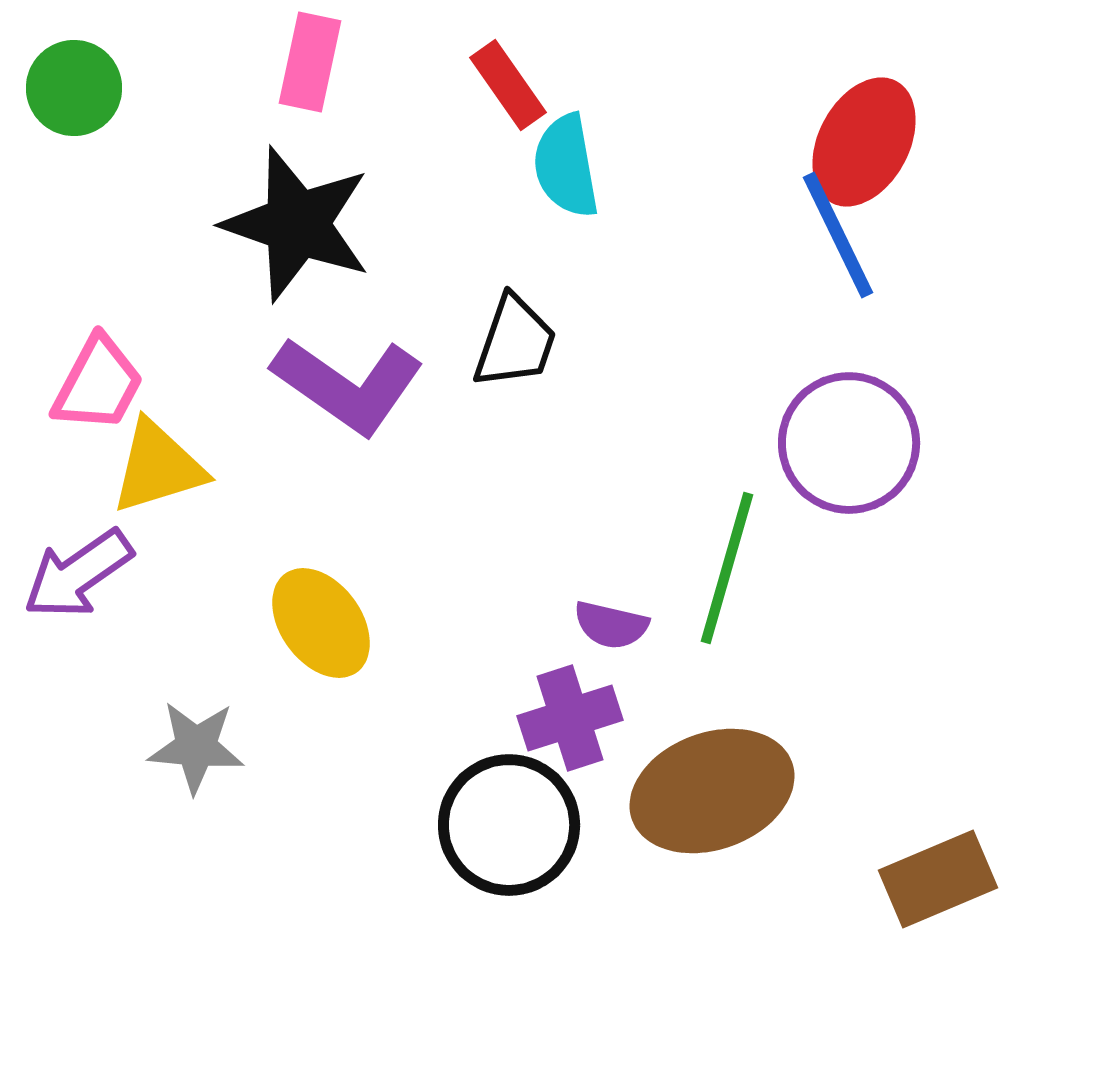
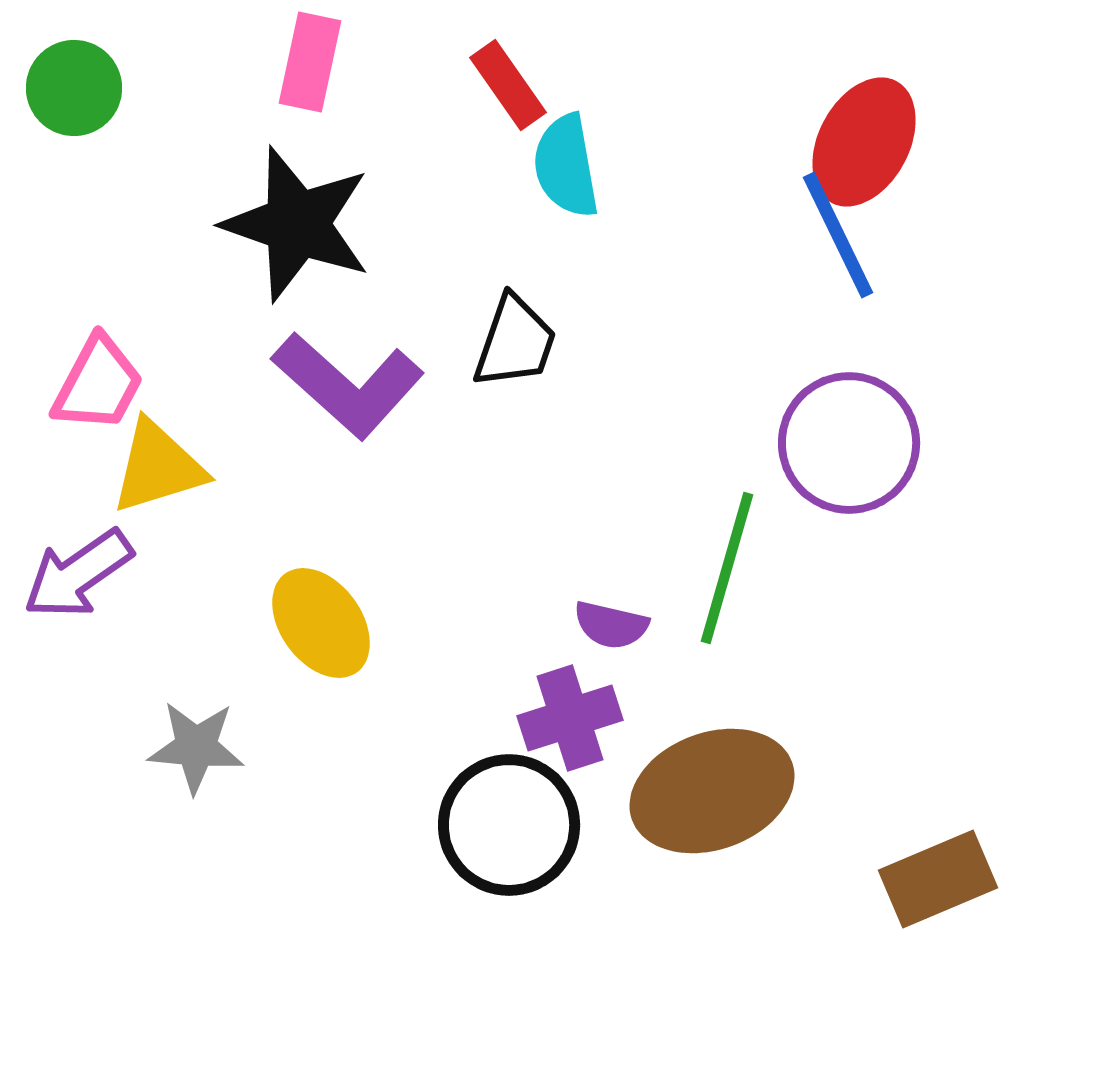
purple L-shape: rotated 7 degrees clockwise
